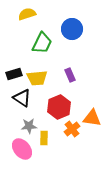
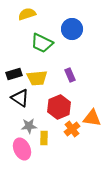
green trapezoid: rotated 90 degrees clockwise
black triangle: moved 2 px left
pink ellipse: rotated 15 degrees clockwise
